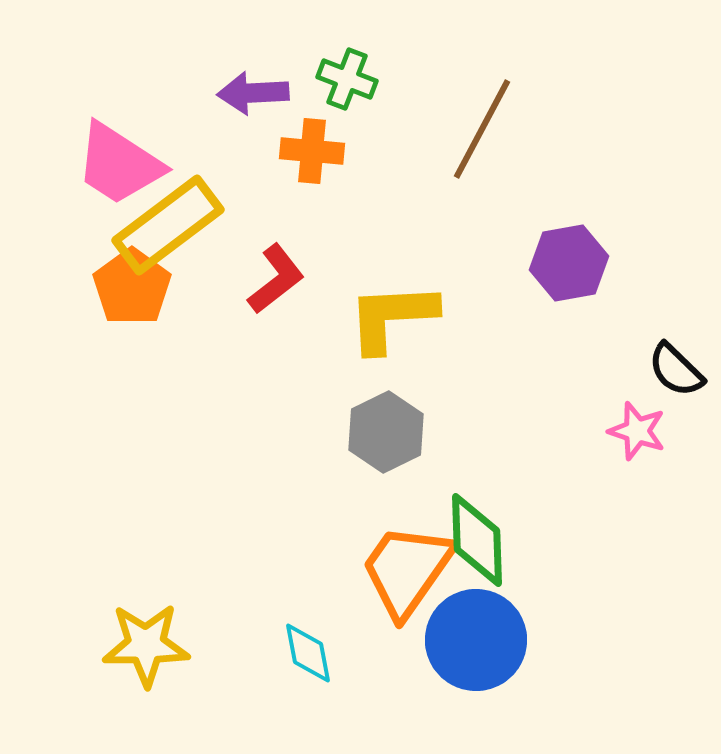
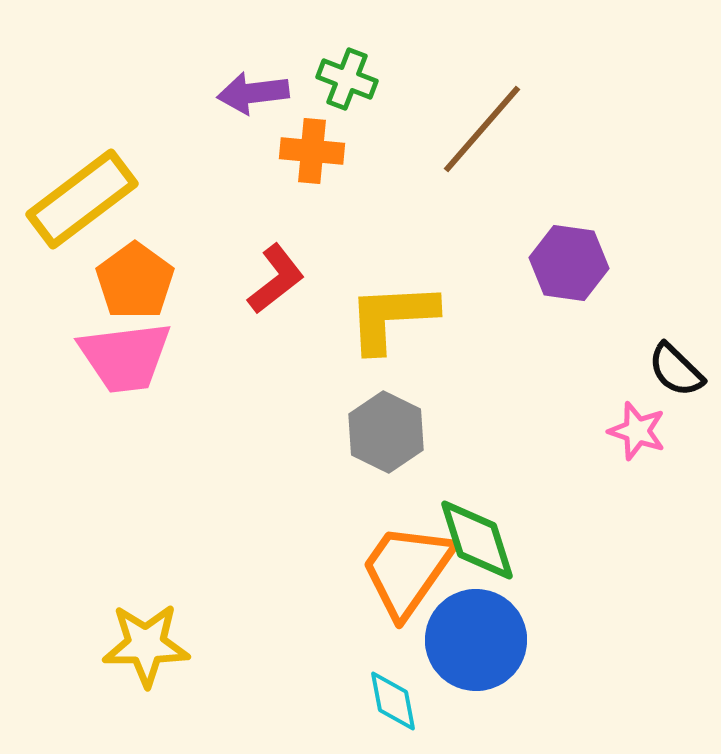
purple arrow: rotated 4 degrees counterclockwise
brown line: rotated 13 degrees clockwise
pink trapezoid: moved 6 px right, 193 px down; rotated 40 degrees counterclockwise
yellow rectangle: moved 86 px left, 26 px up
purple hexagon: rotated 18 degrees clockwise
orange pentagon: moved 3 px right, 6 px up
gray hexagon: rotated 8 degrees counterclockwise
green diamond: rotated 16 degrees counterclockwise
cyan diamond: moved 85 px right, 48 px down
